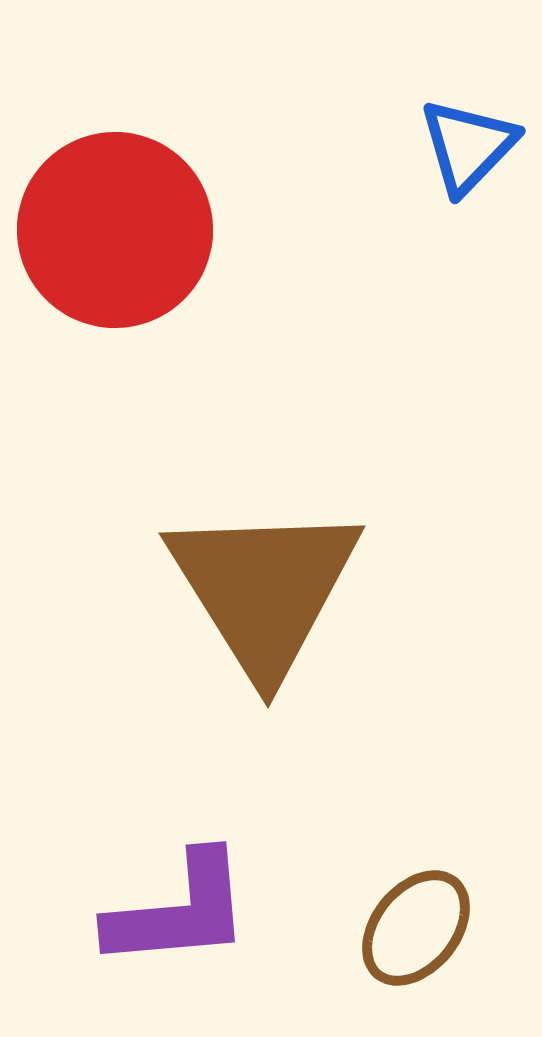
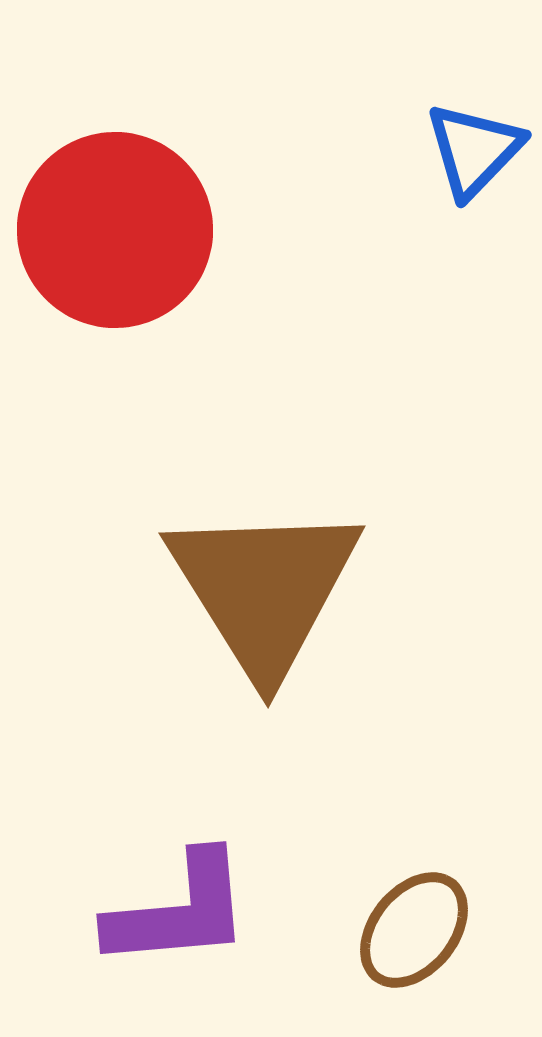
blue triangle: moved 6 px right, 4 px down
brown ellipse: moved 2 px left, 2 px down
